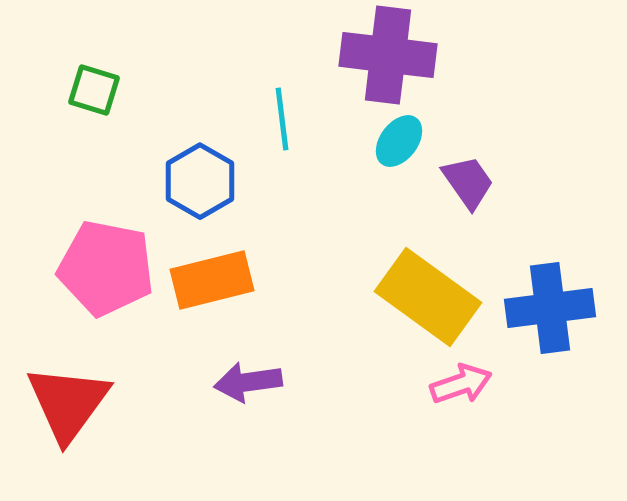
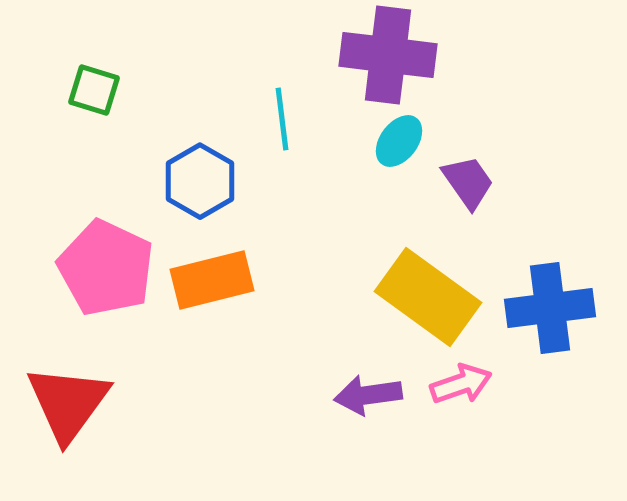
pink pentagon: rotated 14 degrees clockwise
purple arrow: moved 120 px right, 13 px down
